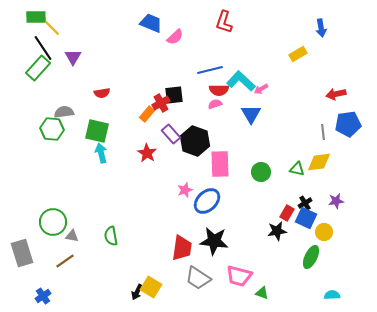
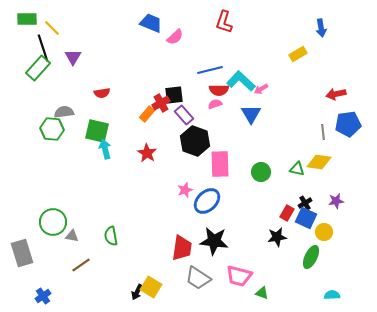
green rectangle at (36, 17): moved 9 px left, 2 px down
black line at (43, 48): rotated 16 degrees clockwise
purple rectangle at (171, 134): moved 13 px right, 19 px up
cyan arrow at (101, 153): moved 4 px right, 4 px up
yellow diamond at (319, 162): rotated 15 degrees clockwise
black star at (277, 231): moved 6 px down
brown line at (65, 261): moved 16 px right, 4 px down
